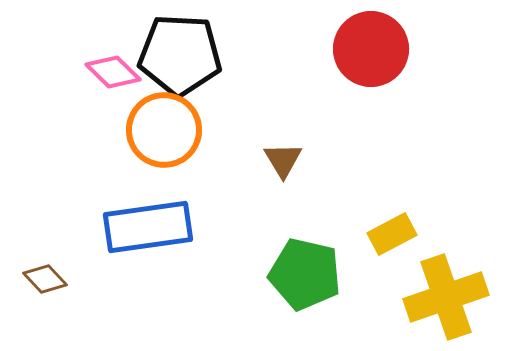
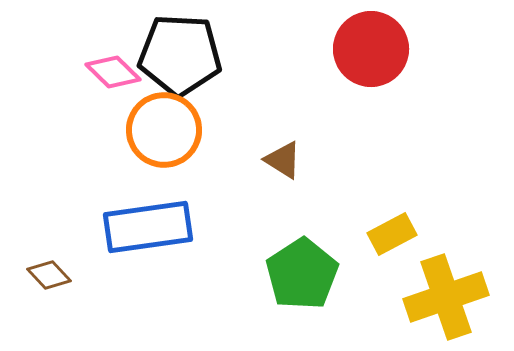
brown triangle: rotated 27 degrees counterclockwise
green pentagon: moved 3 px left; rotated 26 degrees clockwise
brown diamond: moved 4 px right, 4 px up
